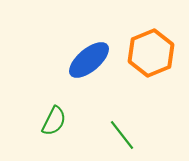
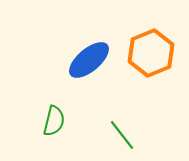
green semicircle: rotated 12 degrees counterclockwise
